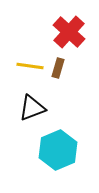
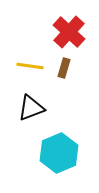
brown rectangle: moved 6 px right
black triangle: moved 1 px left
cyan hexagon: moved 1 px right, 3 px down
